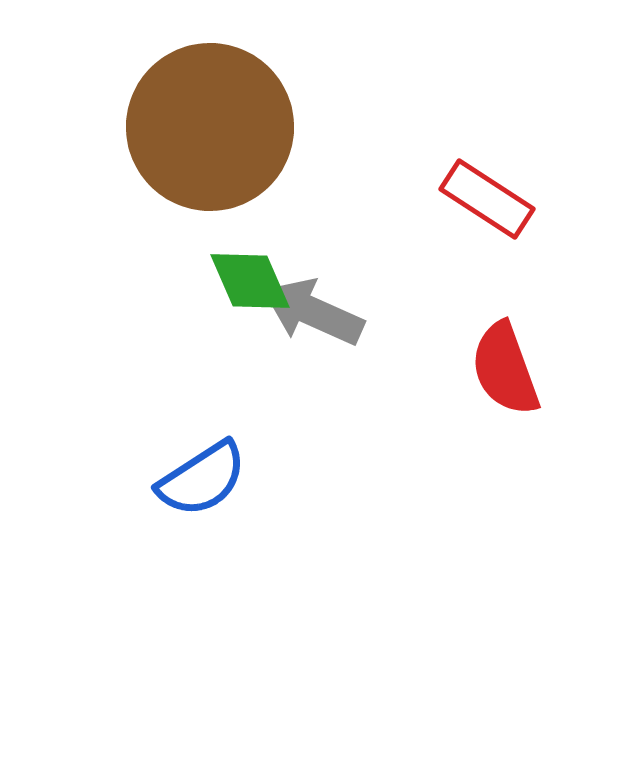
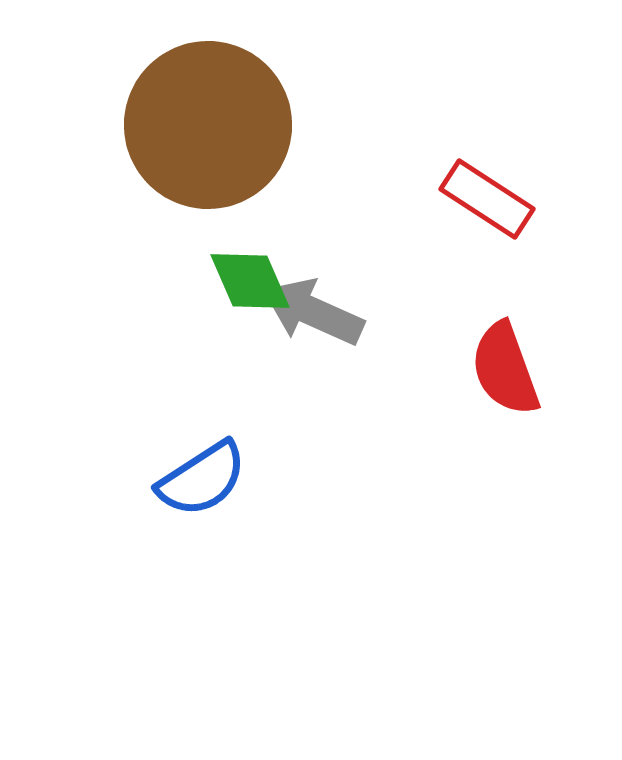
brown circle: moved 2 px left, 2 px up
